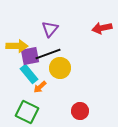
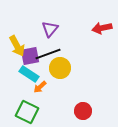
yellow arrow: rotated 60 degrees clockwise
cyan rectangle: rotated 18 degrees counterclockwise
red circle: moved 3 px right
